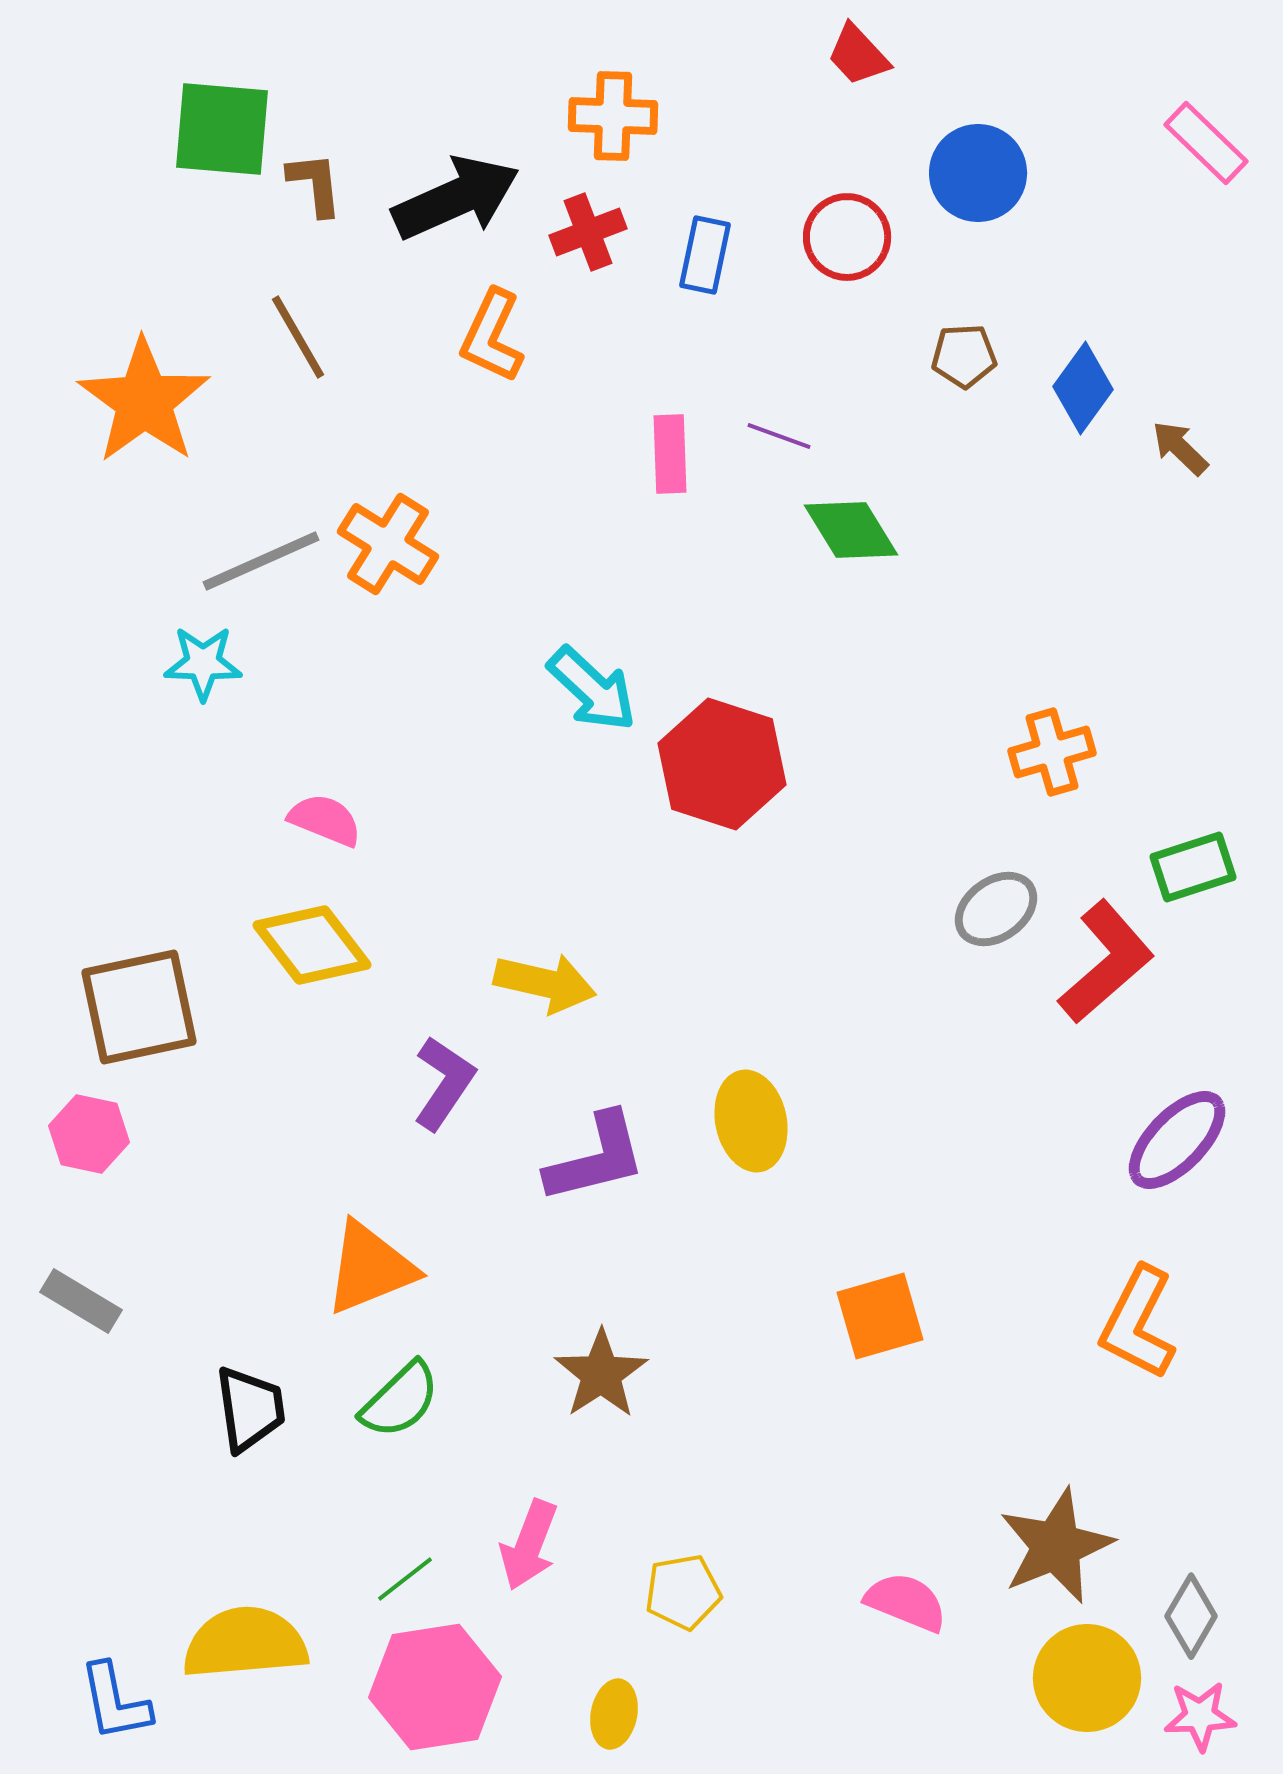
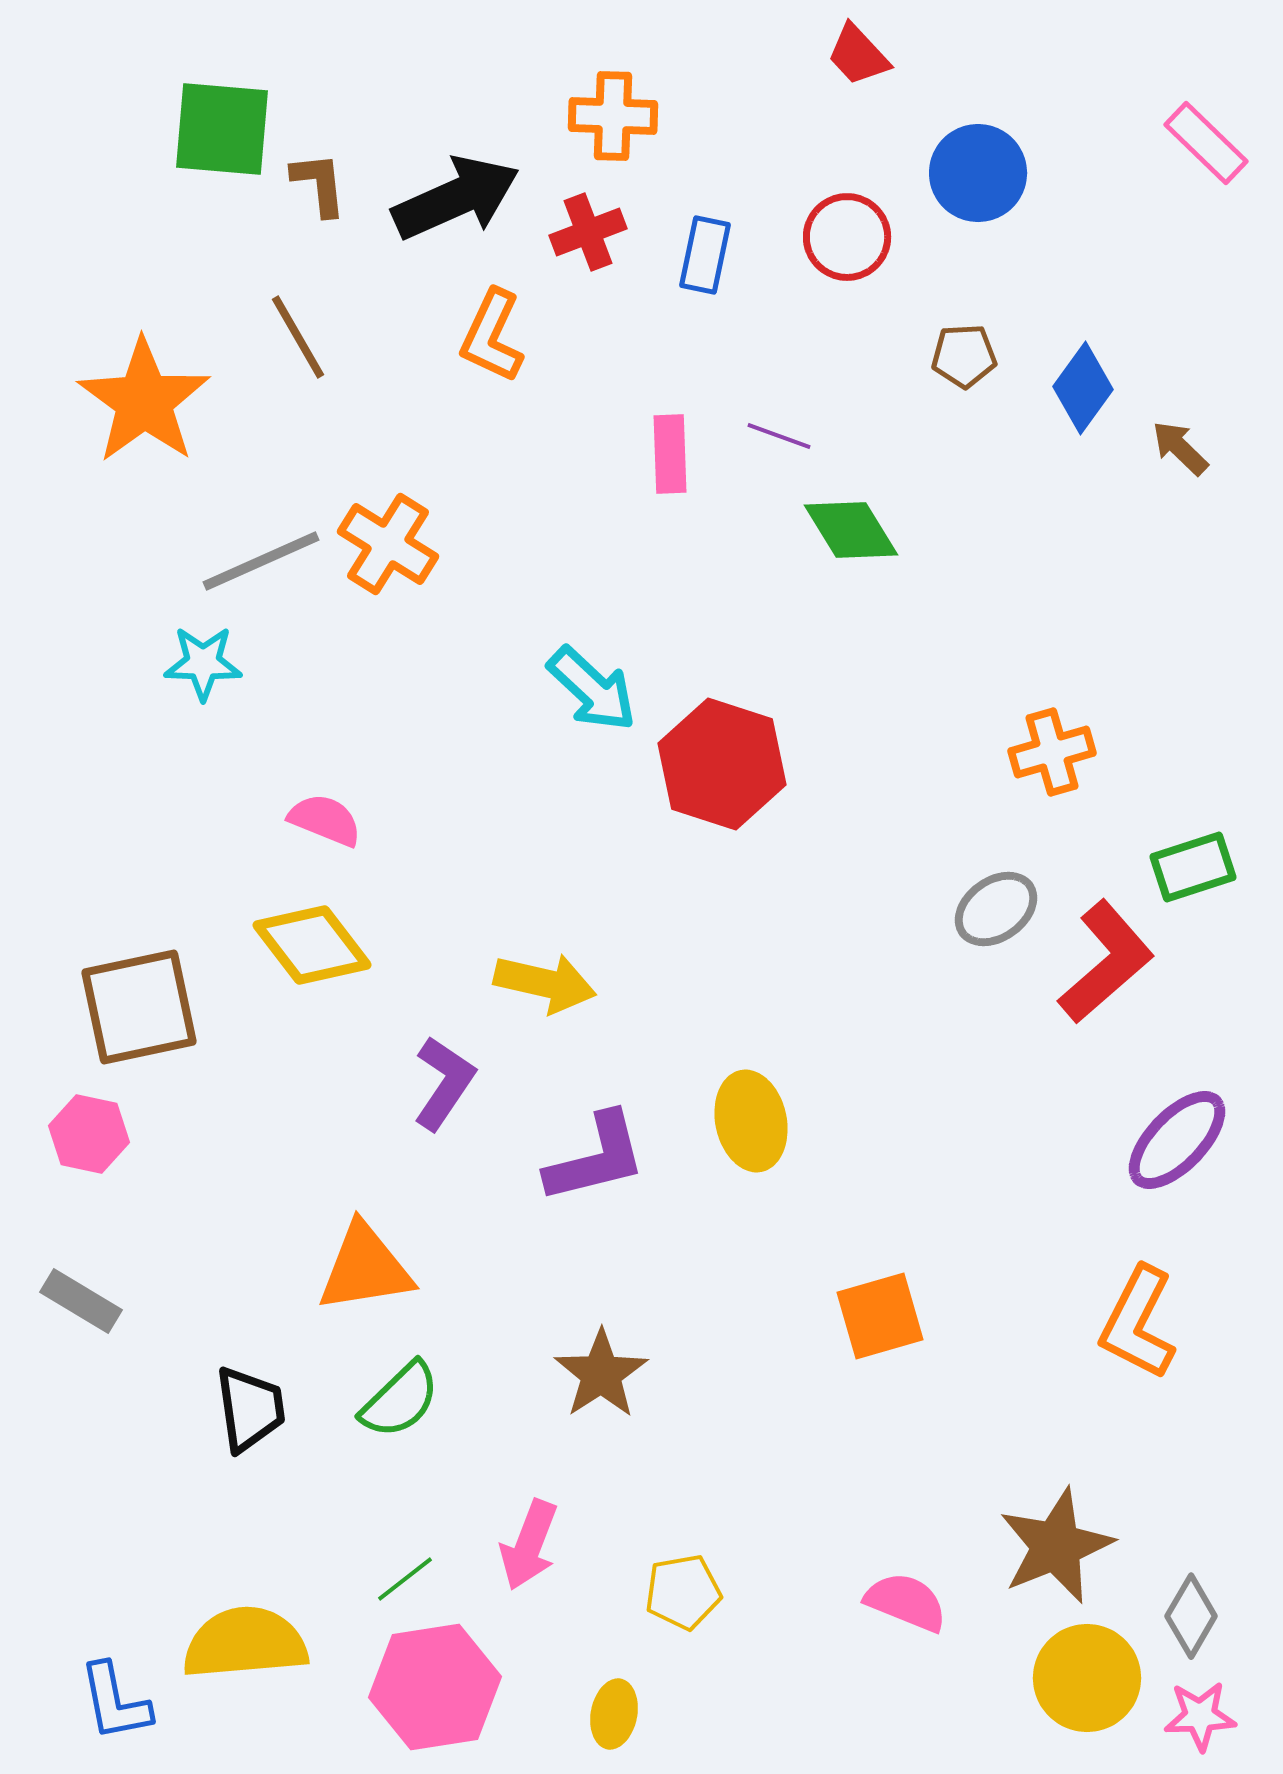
brown L-shape at (315, 184): moved 4 px right
orange triangle at (370, 1268): moved 5 px left; rotated 13 degrees clockwise
